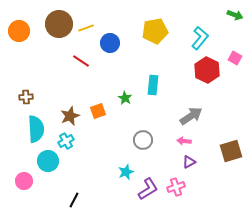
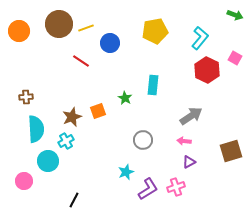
brown star: moved 2 px right, 1 px down
